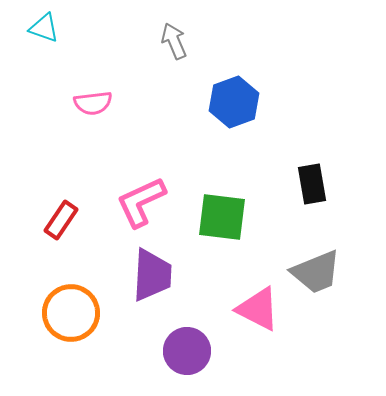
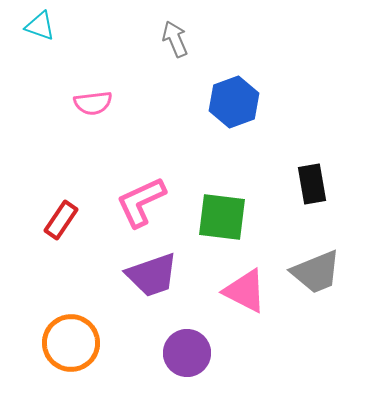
cyan triangle: moved 4 px left, 2 px up
gray arrow: moved 1 px right, 2 px up
purple trapezoid: rotated 68 degrees clockwise
pink triangle: moved 13 px left, 18 px up
orange circle: moved 30 px down
purple circle: moved 2 px down
